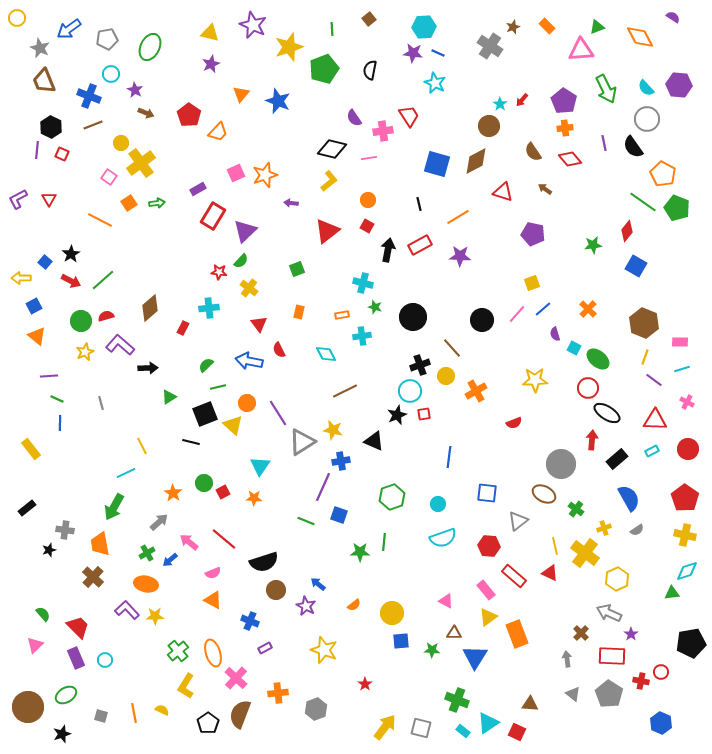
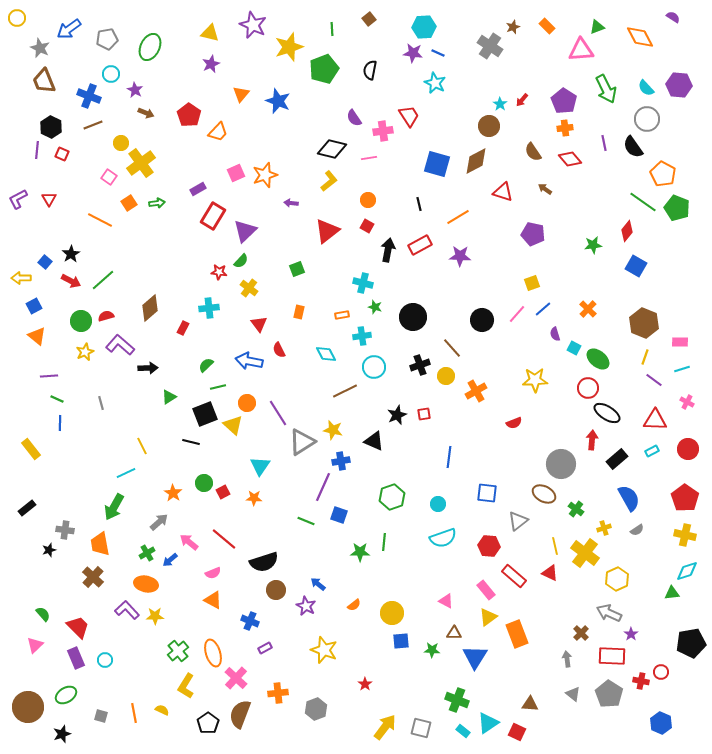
cyan circle at (410, 391): moved 36 px left, 24 px up
